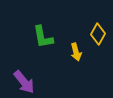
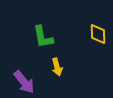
yellow diamond: rotated 30 degrees counterclockwise
yellow arrow: moved 19 px left, 15 px down
